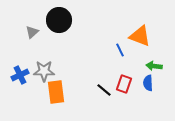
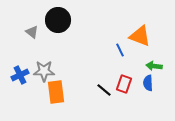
black circle: moved 1 px left
gray triangle: rotated 40 degrees counterclockwise
